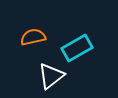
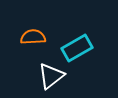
orange semicircle: rotated 10 degrees clockwise
